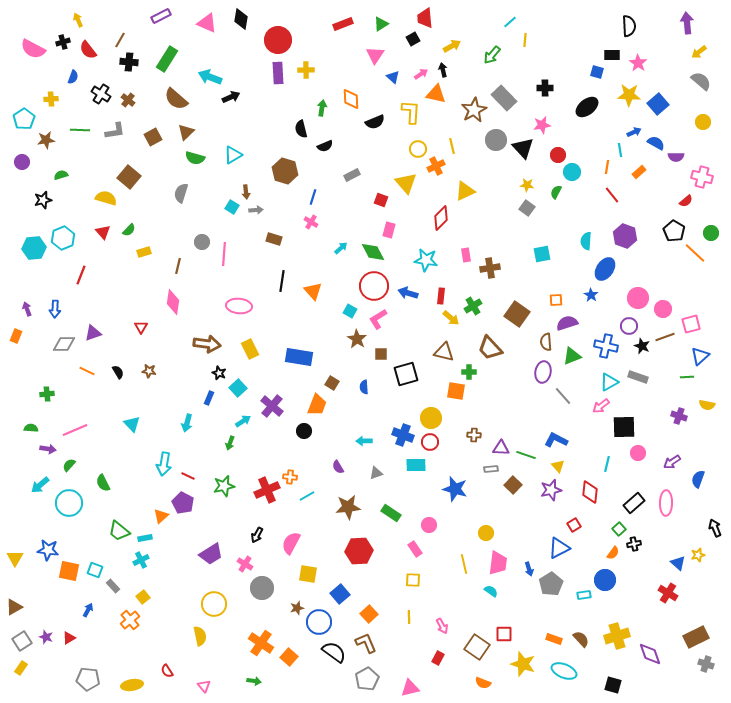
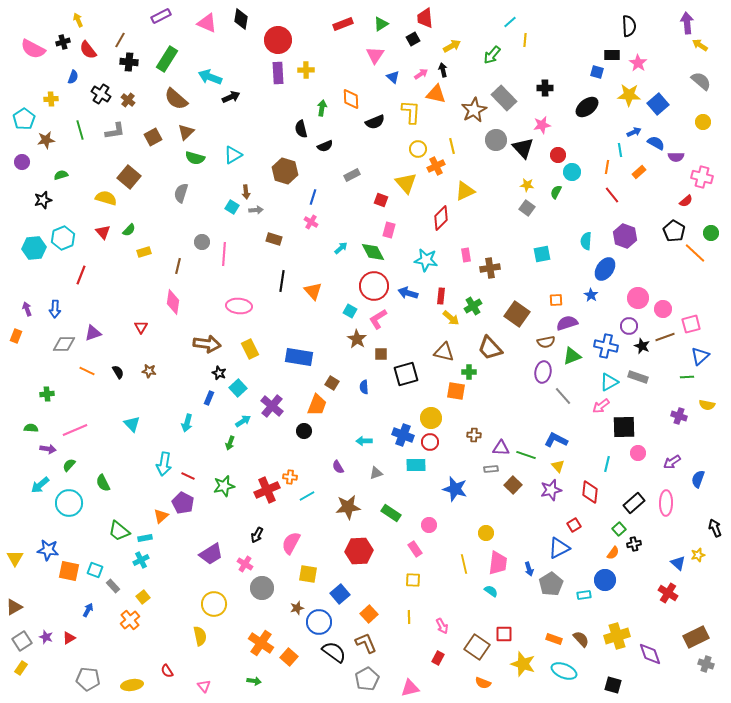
yellow arrow at (699, 52): moved 1 px right, 7 px up; rotated 70 degrees clockwise
green line at (80, 130): rotated 72 degrees clockwise
brown semicircle at (546, 342): rotated 96 degrees counterclockwise
